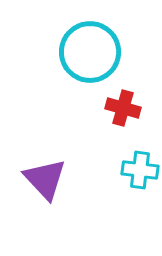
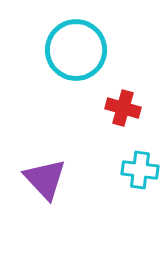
cyan circle: moved 14 px left, 2 px up
